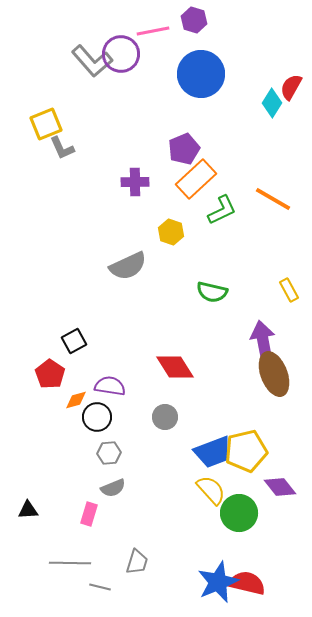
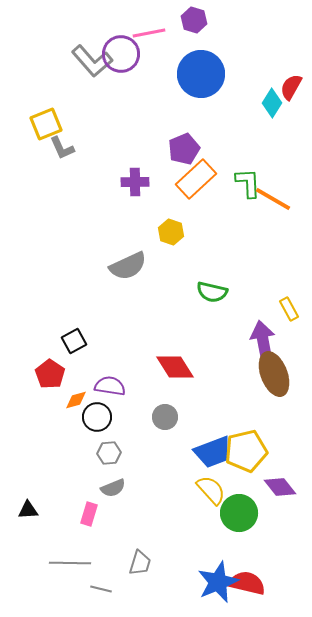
pink line at (153, 31): moved 4 px left, 2 px down
green L-shape at (222, 210): moved 26 px right, 27 px up; rotated 68 degrees counterclockwise
yellow rectangle at (289, 290): moved 19 px down
gray trapezoid at (137, 562): moved 3 px right, 1 px down
gray line at (100, 587): moved 1 px right, 2 px down
